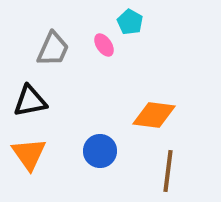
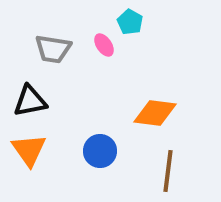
gray trapezoid: rotated 75 degrees clockwise
orange diamond: moved 1 px right, 2 px up
orange triangle: moved 4 px up
